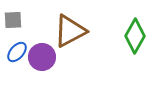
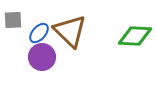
brown triangle: rotated 48 degrees counterclockwise
green diamond: rotated 64 degrees clockwise
blue ellipse: moved 22 px right, 19 px up
